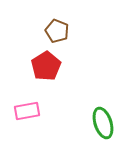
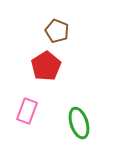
pink rectangle: rotated 60 degrees counterclockwise
green ellipse: moved 24 px left
